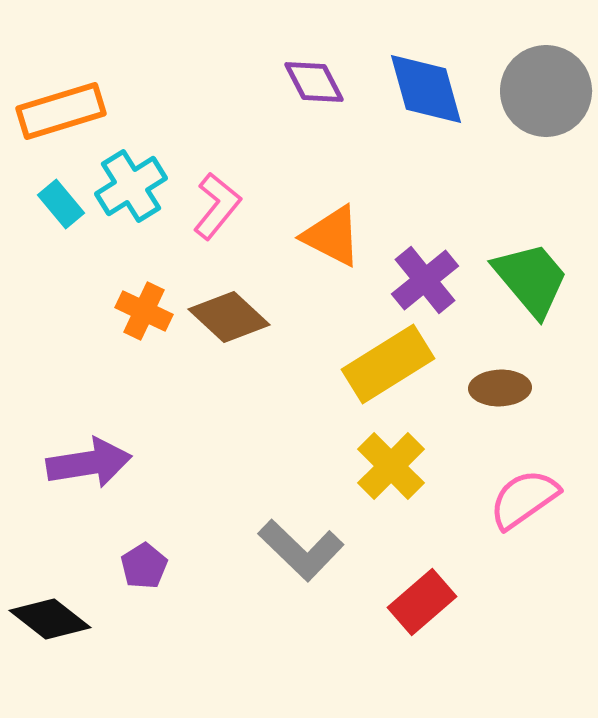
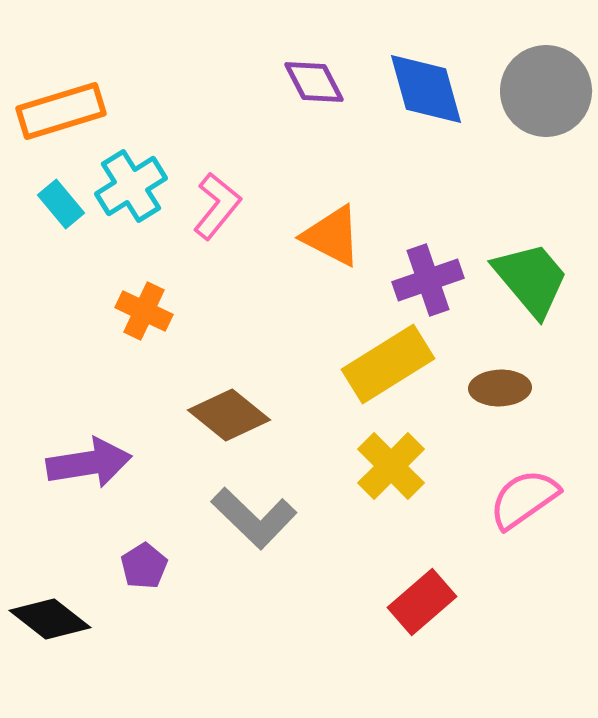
purple cross: moved 3 px right; rotated 20 degrees clockwise
brown diamond: moved 98 px down; rotated 4 degrees counterclockwise
gray L-shape: moved 47 px left, 32 px up
